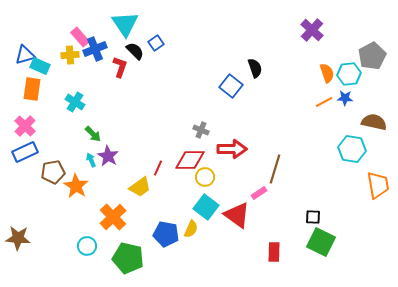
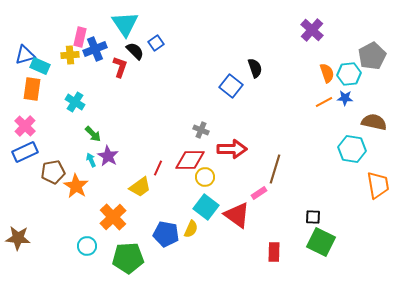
pink rectangle at (80, 37): rotated 54 degrees clockwise
green pentagon at (128, 258): rotated 16 degrees counterclockwise
